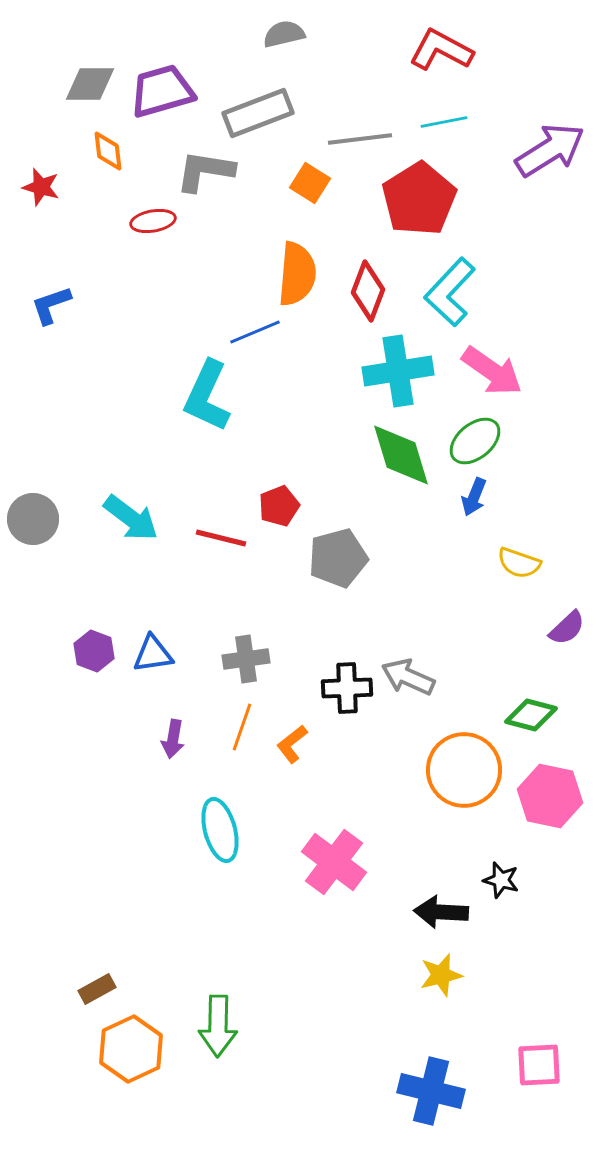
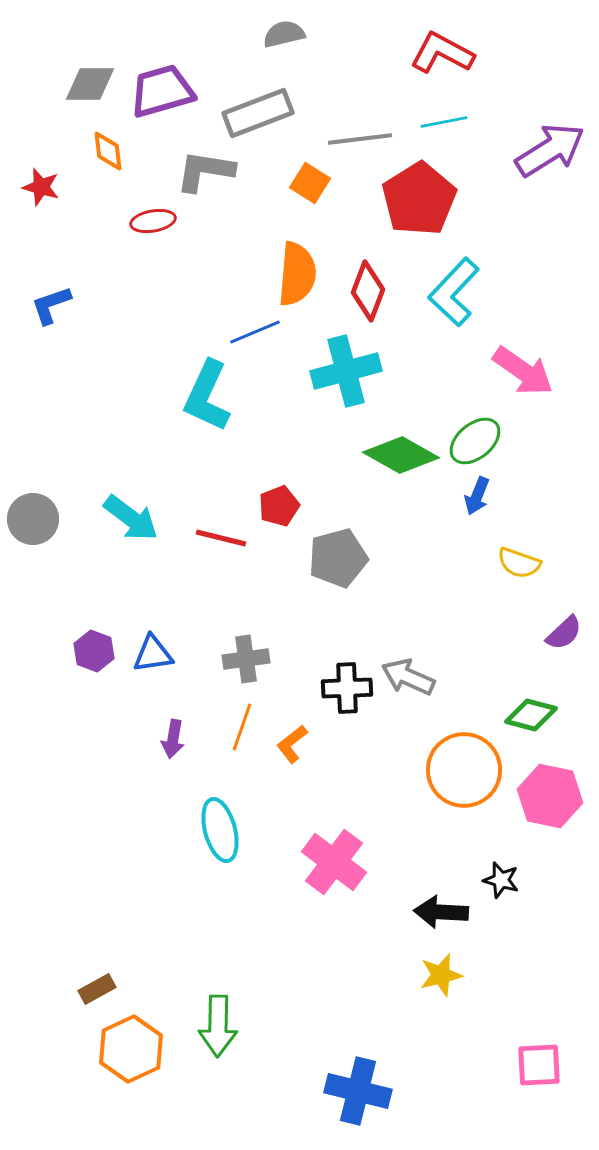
red L-shape at (441, 50): moved 1 px right, 3 px down
cyan L-shape at (450, 292): moved 4 px right
cyan cross at (398, 371): moved 52 px left; rotated 6 degrees counterclockwise
pink arrow at (492, 371): moved 31 px right
green diamond at (401, 455): rotated 44 degrees counterclockwise
blue arrow at (474, 497): moved 3 px right, 1 px up
purple semicircle at (567, 628): moved 3 px left, 5 px down
blue cross at (431, 1091): moved 73 px left
